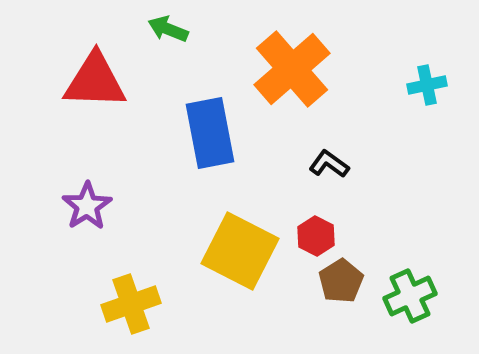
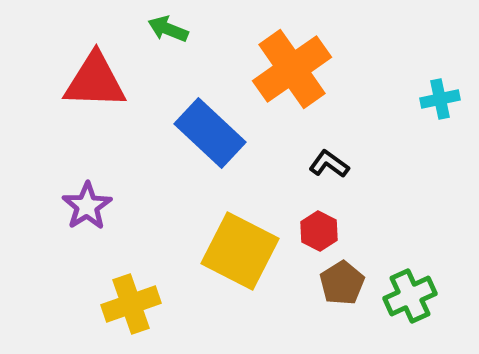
orange cross: rotated 6 degrees clockwise
cyan cross: moved 13 px right, 14 px down
blue rectangle: rotated 36 degrees counterclockwise
red hexagon: moved 3 px right, 5 px up
brown pentagon: moved 1 px right, 2 px down
